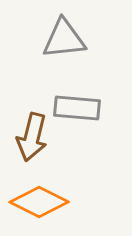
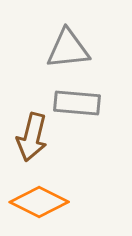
gray triangle: moved 4 px right, 10 px down
gray rectangle: moved 5 px up
